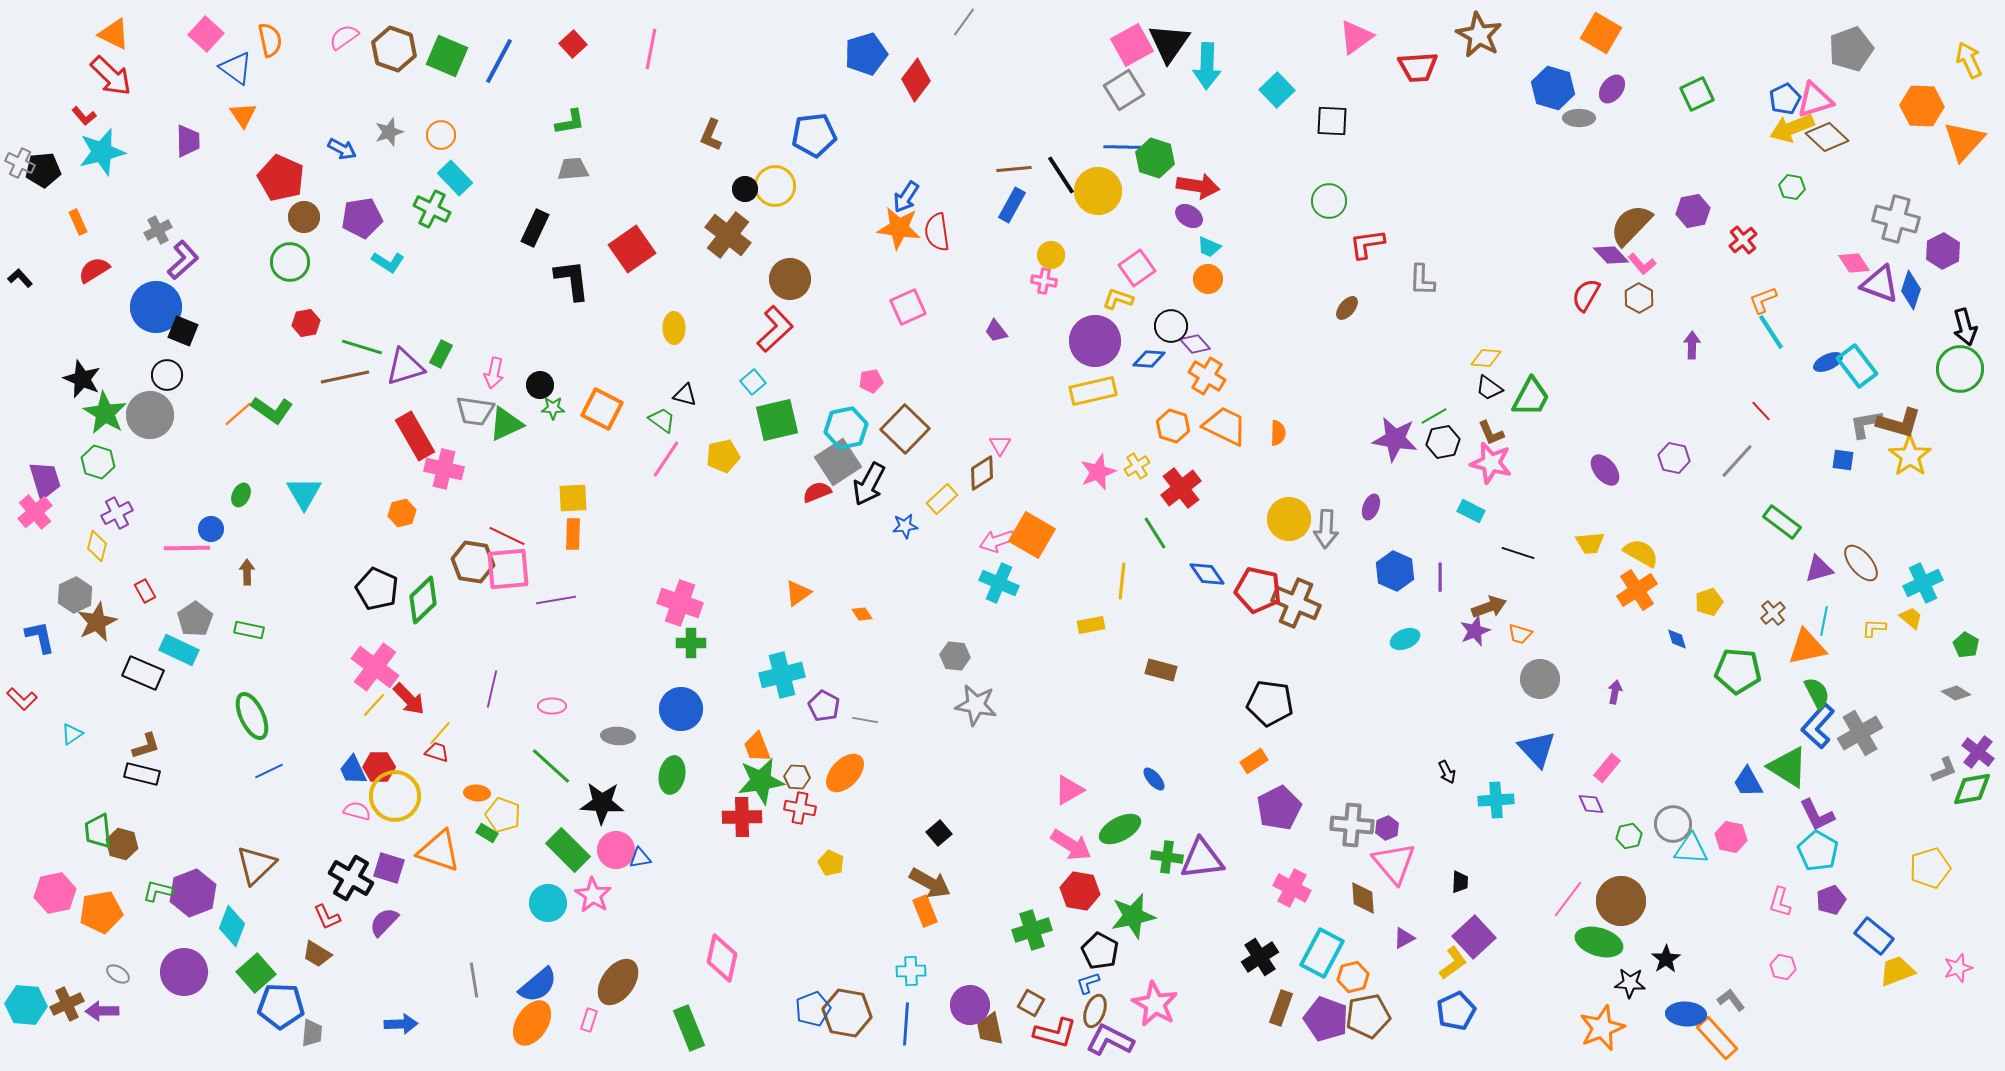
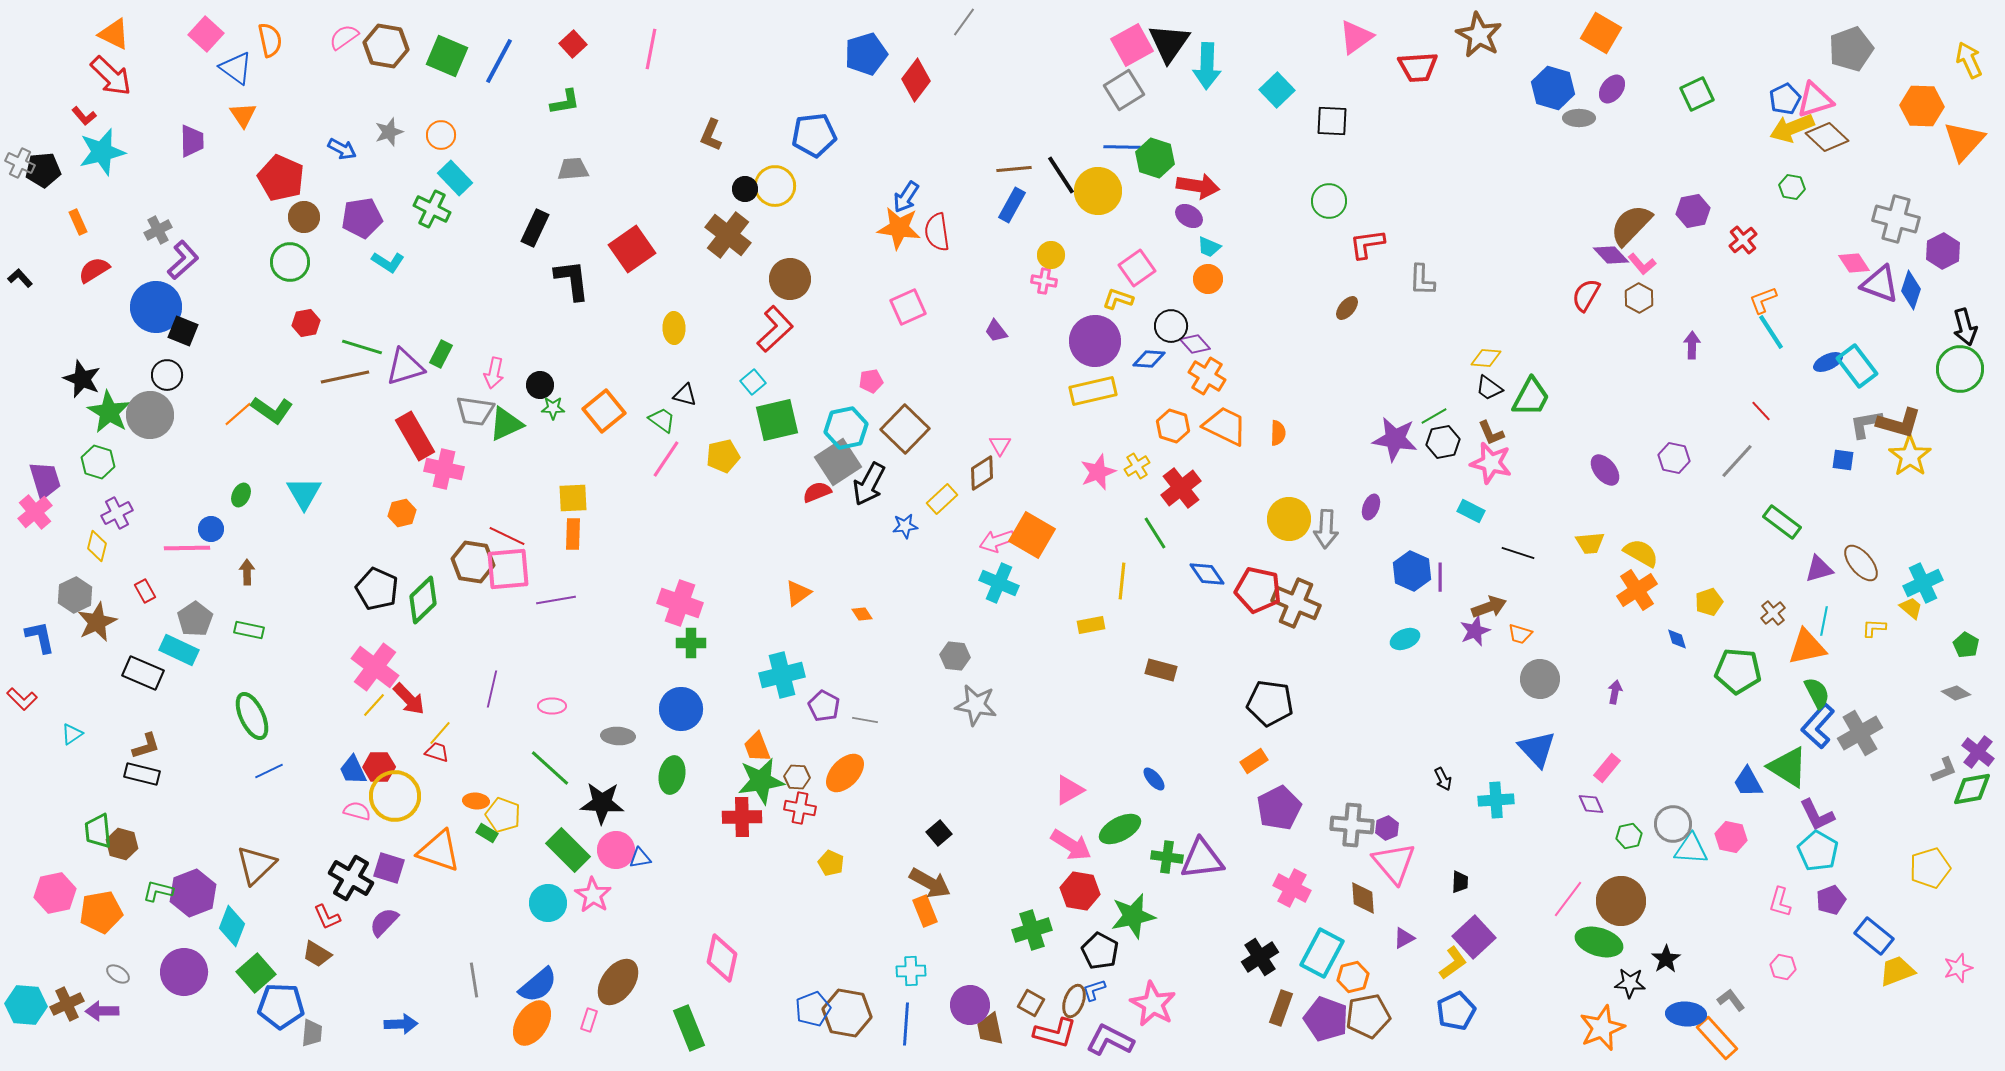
brown hexagon at (394, 49): moved 8 px left, 3 px up; rotated 9 degrees counterclockwise
green L-shape at (570, 122): moved 5 px left, 20 px up
purple trapezoid at (188, 141): moved 4 px right
orange square at (602, 409): moved 2 px right, 2 px down; rotated 24 degrees clockwise
green star at (105, 413): moved 4 px right, 1 px up
blue hexagon at (1395, 571): moved 17 px right
yellow trapezoid at (1911, 618): moved 10 px up
green line at (551, 766): moved 1 px left, 2 px down
black arrow at (1447, 772): moved 4 px left, 7 px down
orange ellipse at (477, 793): moved 1 px left, 8 px down
blue L-shape at (1088, 983): moved 6 px right, 7 px down
pink star at (1155, 1004): moved 2 px left
brown ellipse at (1095, 1011): moved 21 px left, 10 px up
